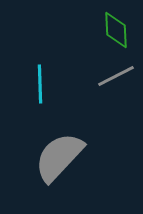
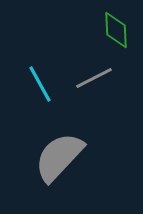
gray line: moved 22 px left, 2 px down
cyan line: rotated 27 degrees counterclockwise
